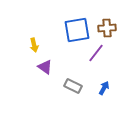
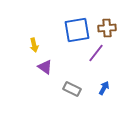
gray rectangle: moved 1 px left, 3 px down
